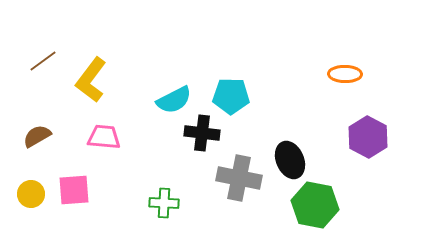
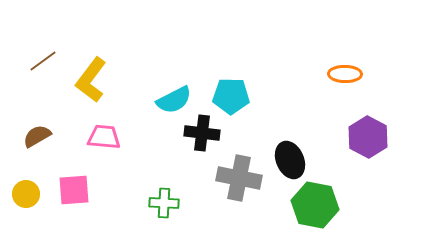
yellow circle: moved 5 px left
